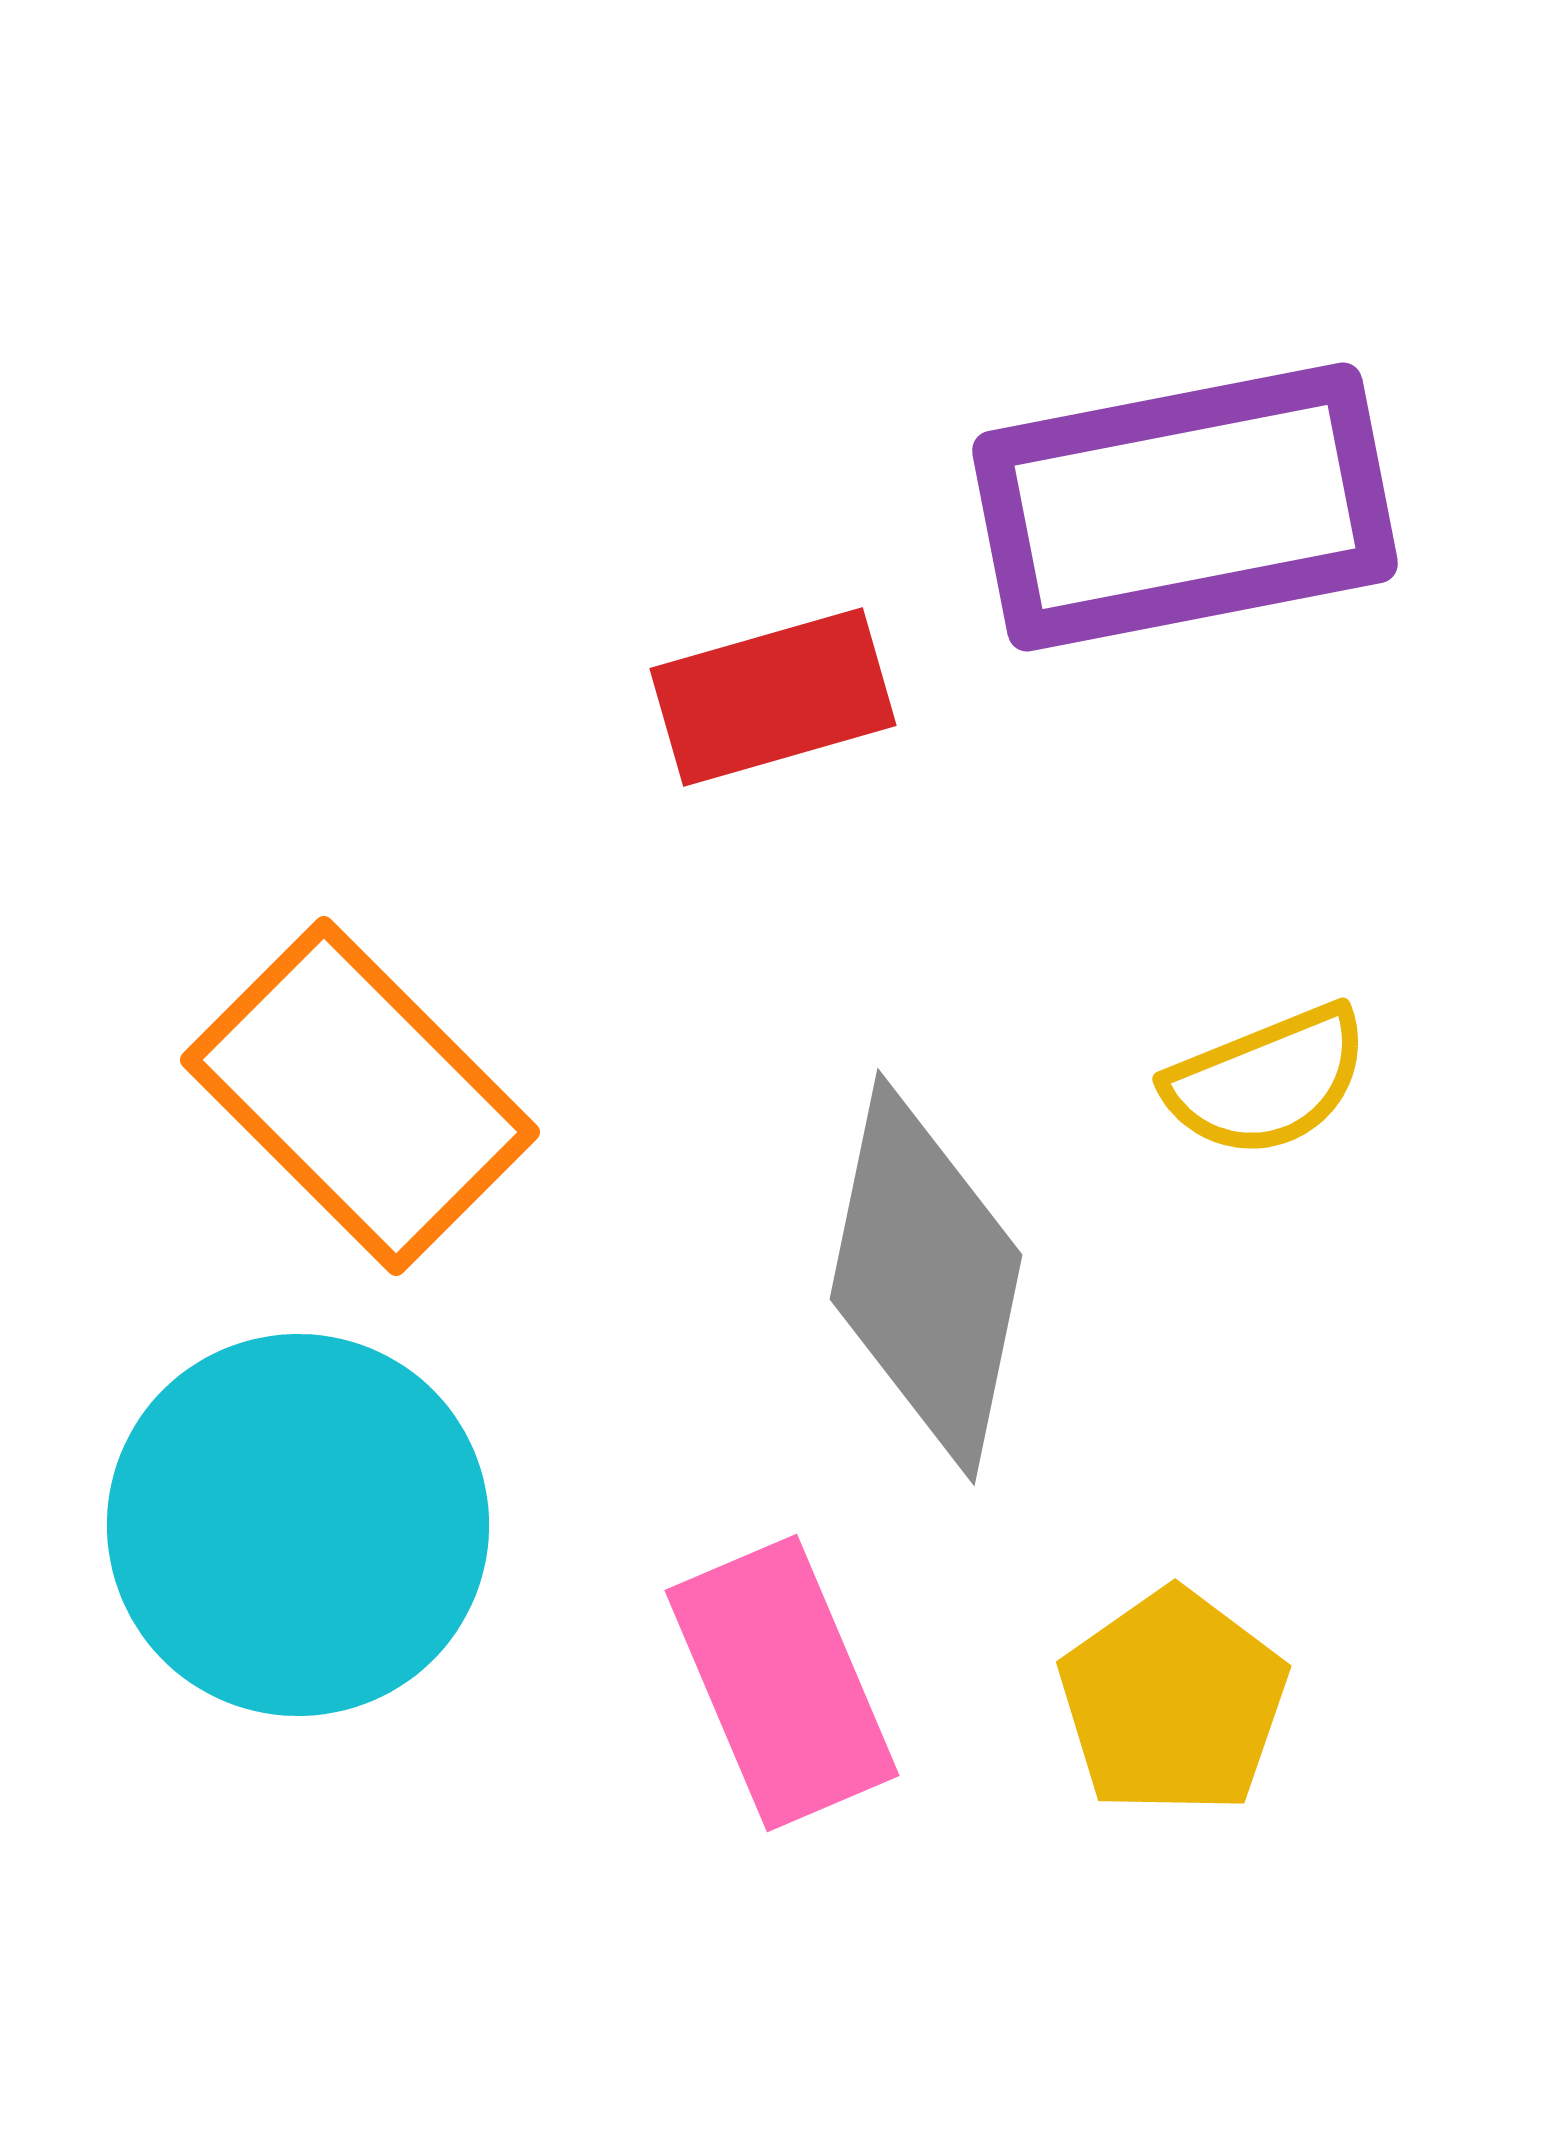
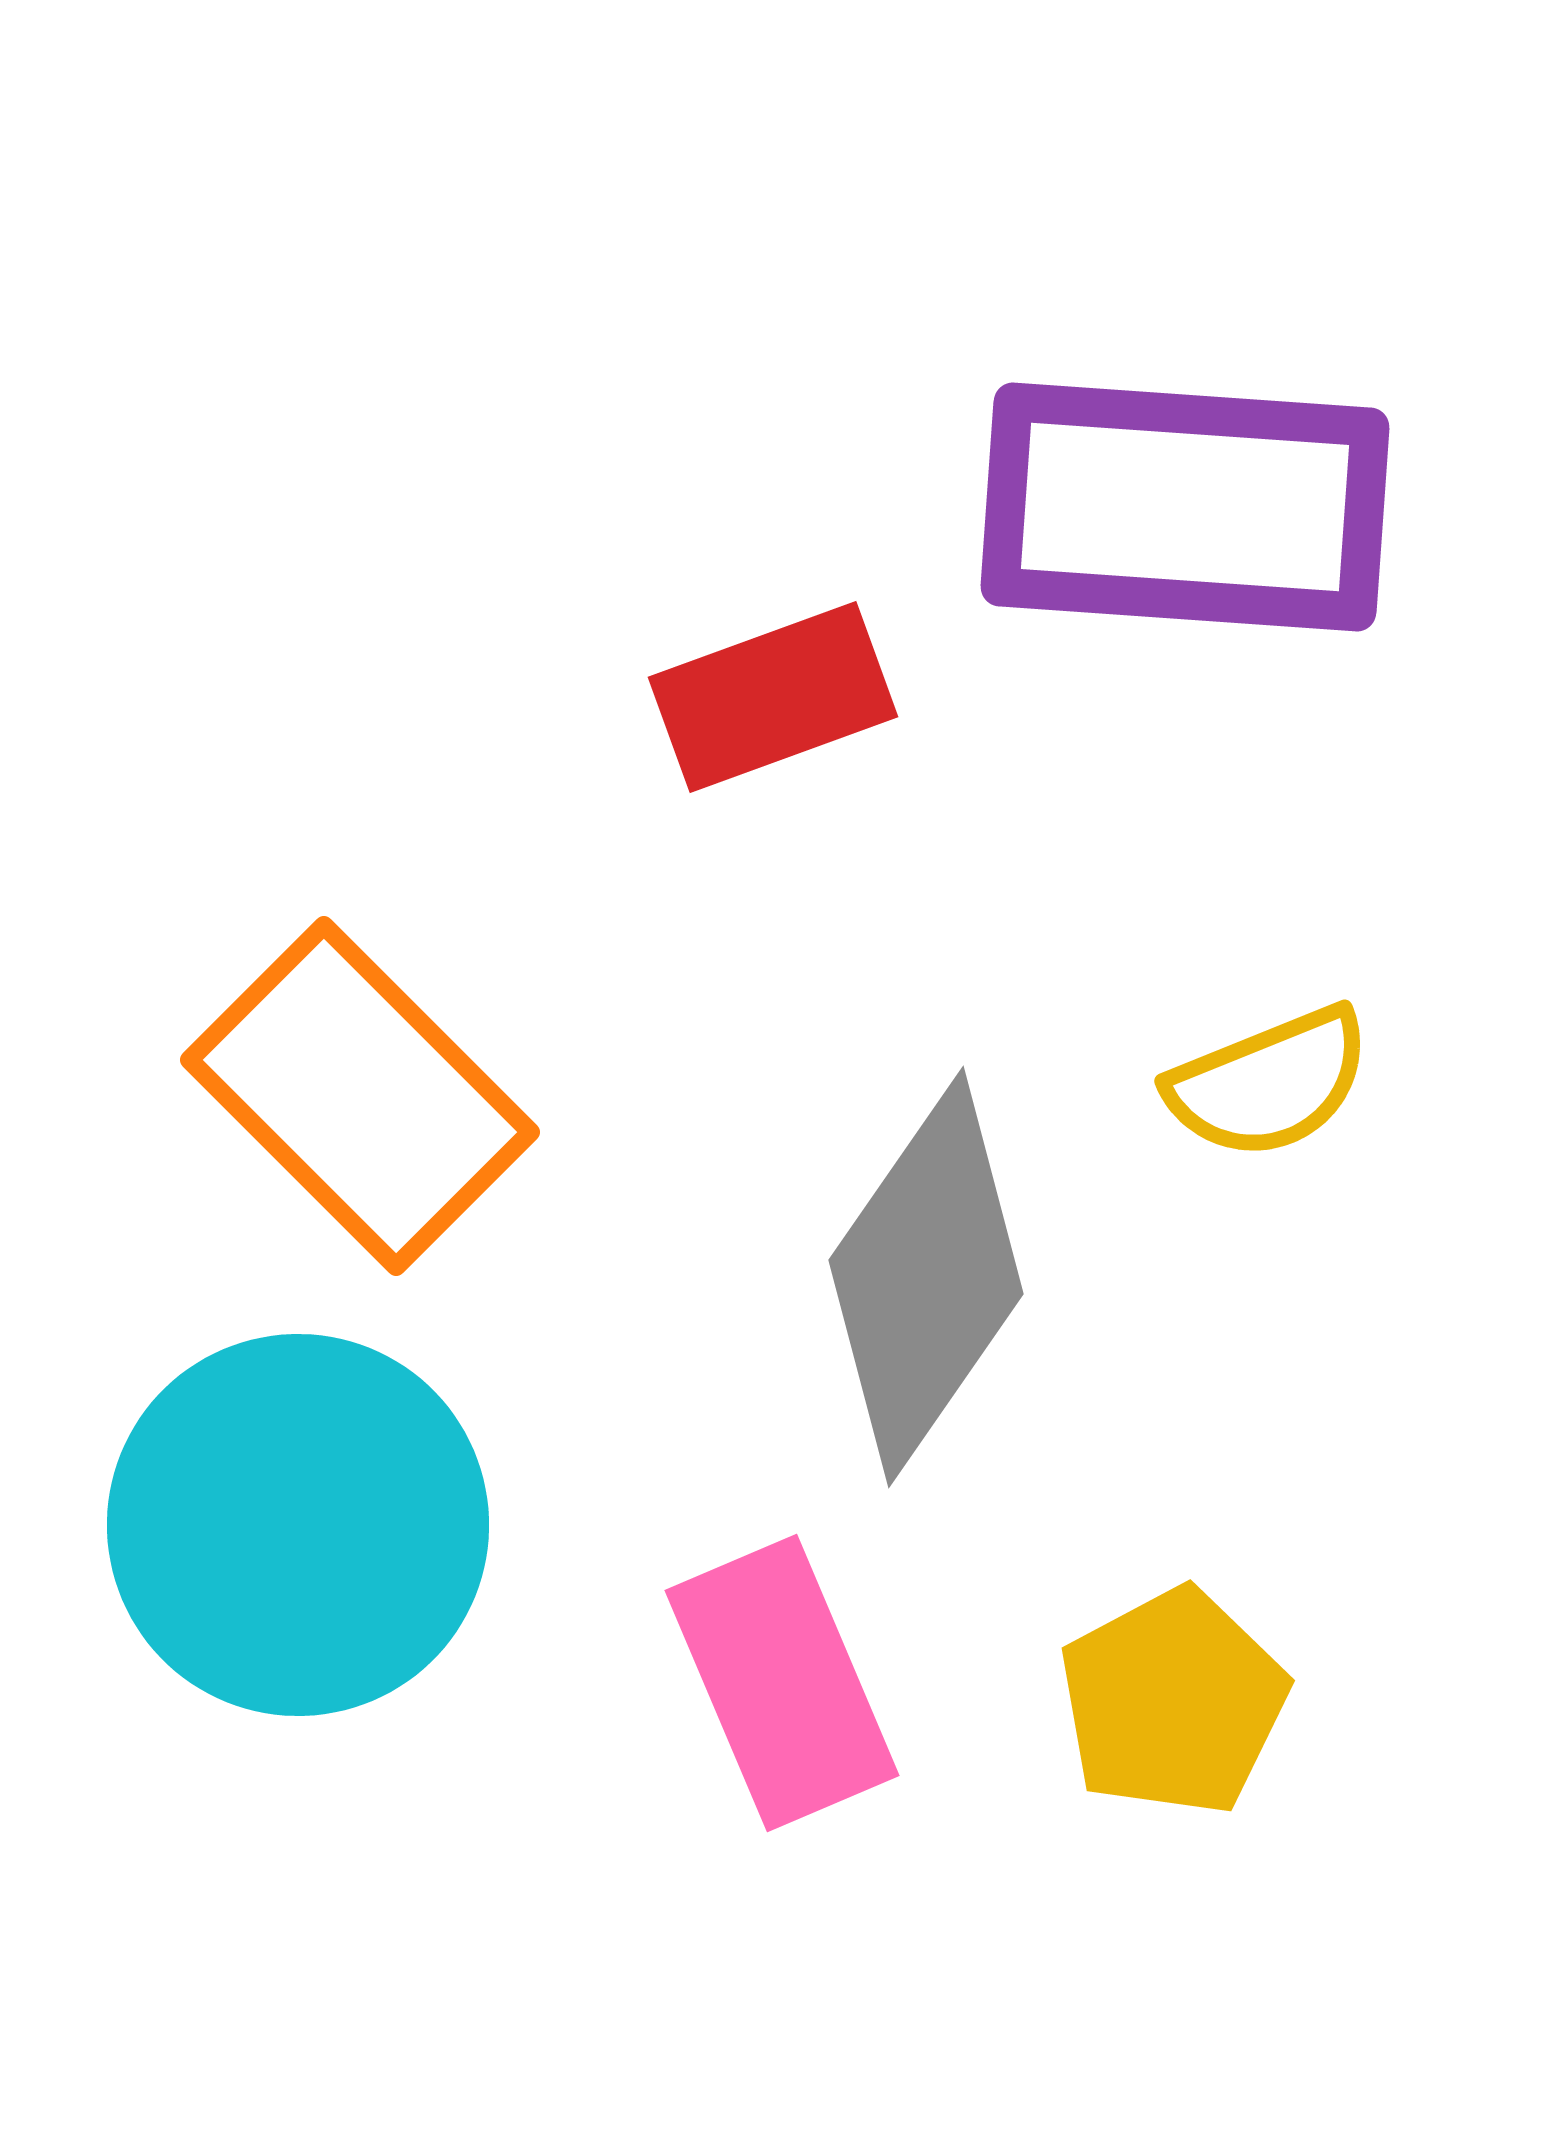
purple rectangle: rotated 15 degrees clockwise
red rectangle: rotated 4 degrees counterclockwise
yellow semicircle: moved 2 px right, 2 px down
gray diamond: rotated 23 degrees clockwise
yellow pentagon: rotated 7 degrees clockwise
